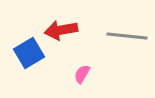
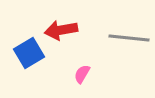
gray line: moved 2 px right, 2 px down
